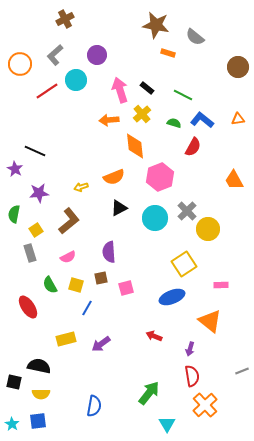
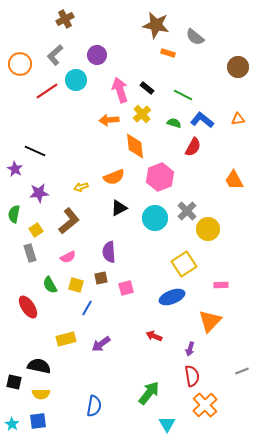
orange triangle at (210, 321): rotated 35 degrees clockwise
